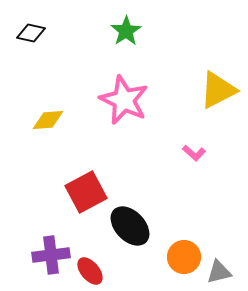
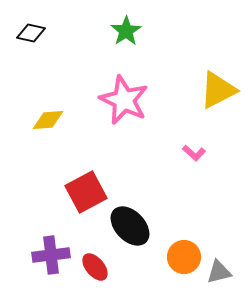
red ellipse: moved 5 px right, 4 px up
